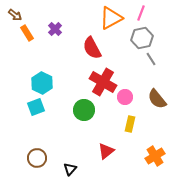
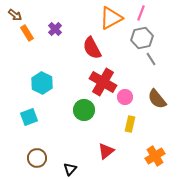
cyan square: moved 7 px left, 10 px down
